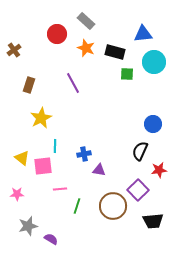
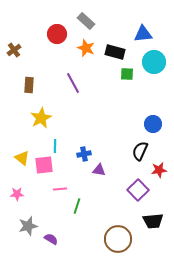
brown rectangle: rotated 14 degrees counterclockwise
pink square: moved 1 px right, 1 px up
brown circle: moved 5 px right, 33 px down
